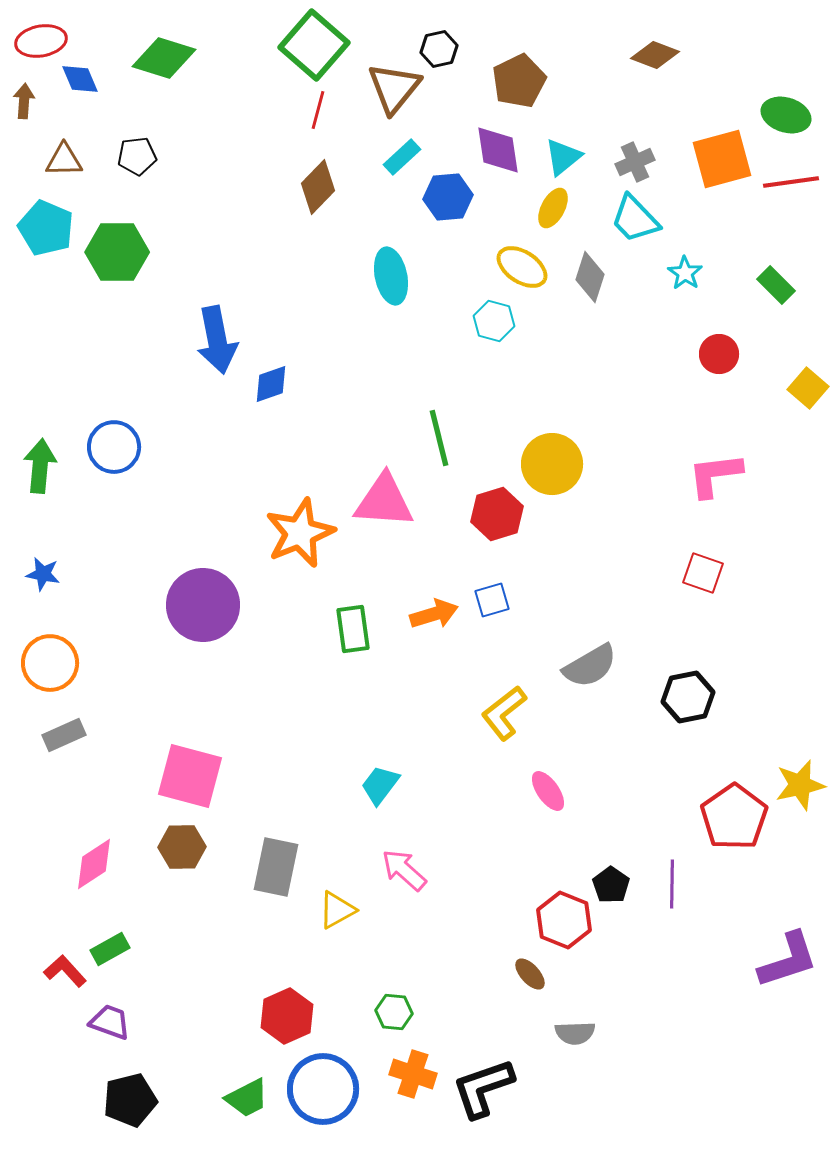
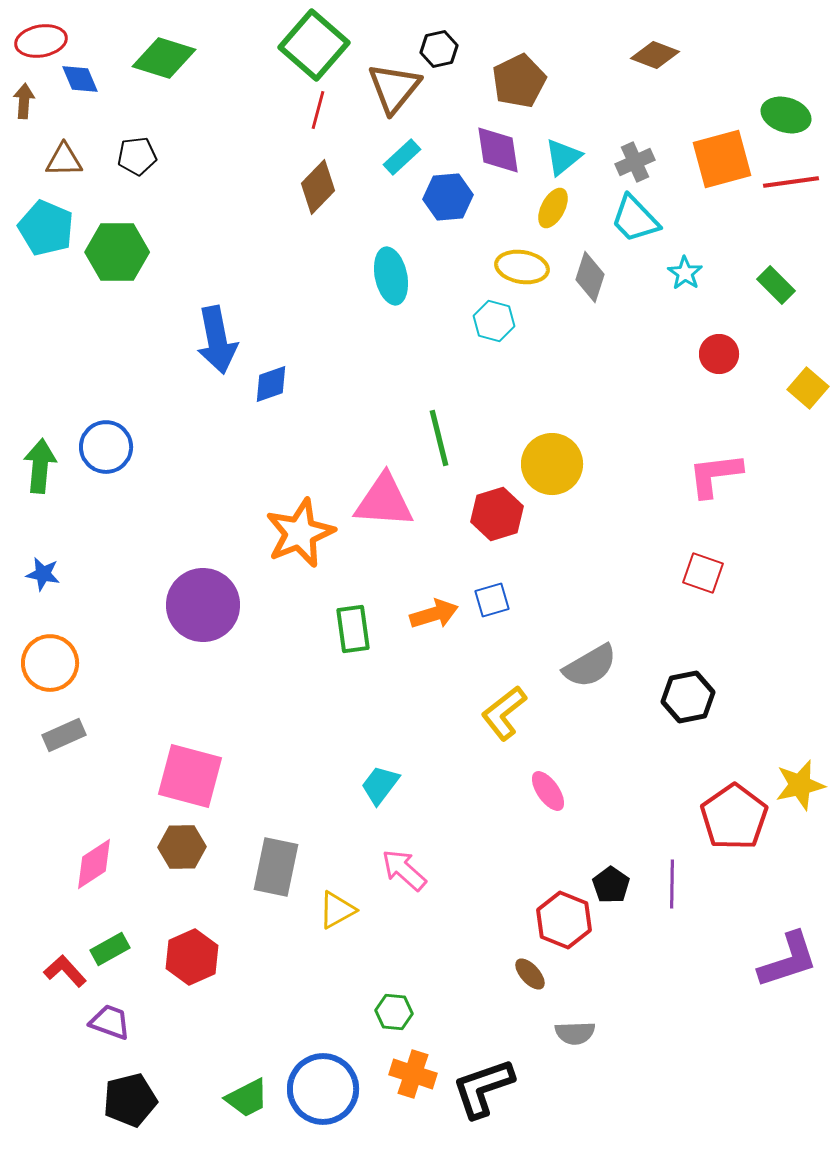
yellow ellipse at (522, 267): rotated 24 degrees counterclockwise
blue circle at (114, 447): moved 8 px left
red hexagon at (287, 1016): moved 95 px left, 59 px up
